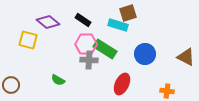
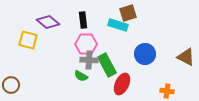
black rectangle: rotated 49 degrees clockwise
green rectangle: moved 2 px right, 16 px down; rotated 30 degrees clockwise
green semicircle: moved 23 px right, 4 px up
